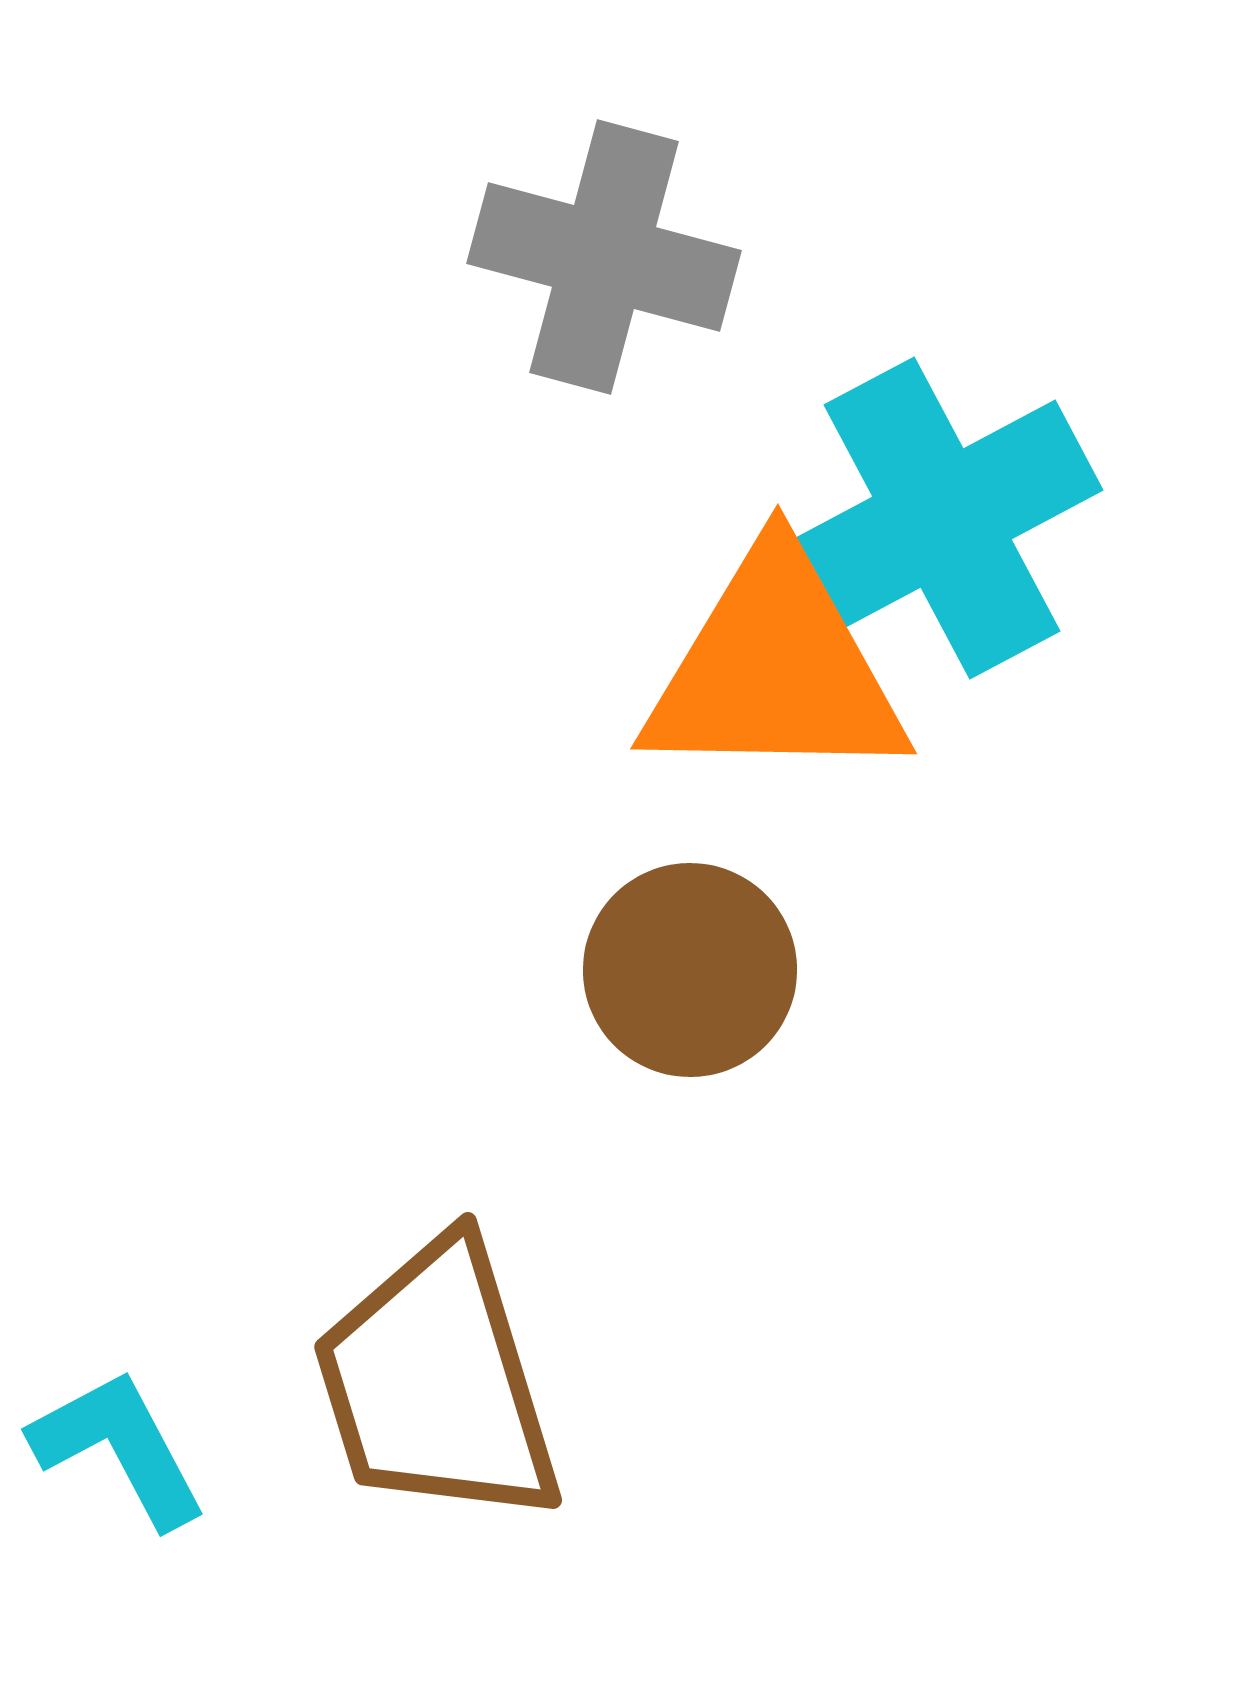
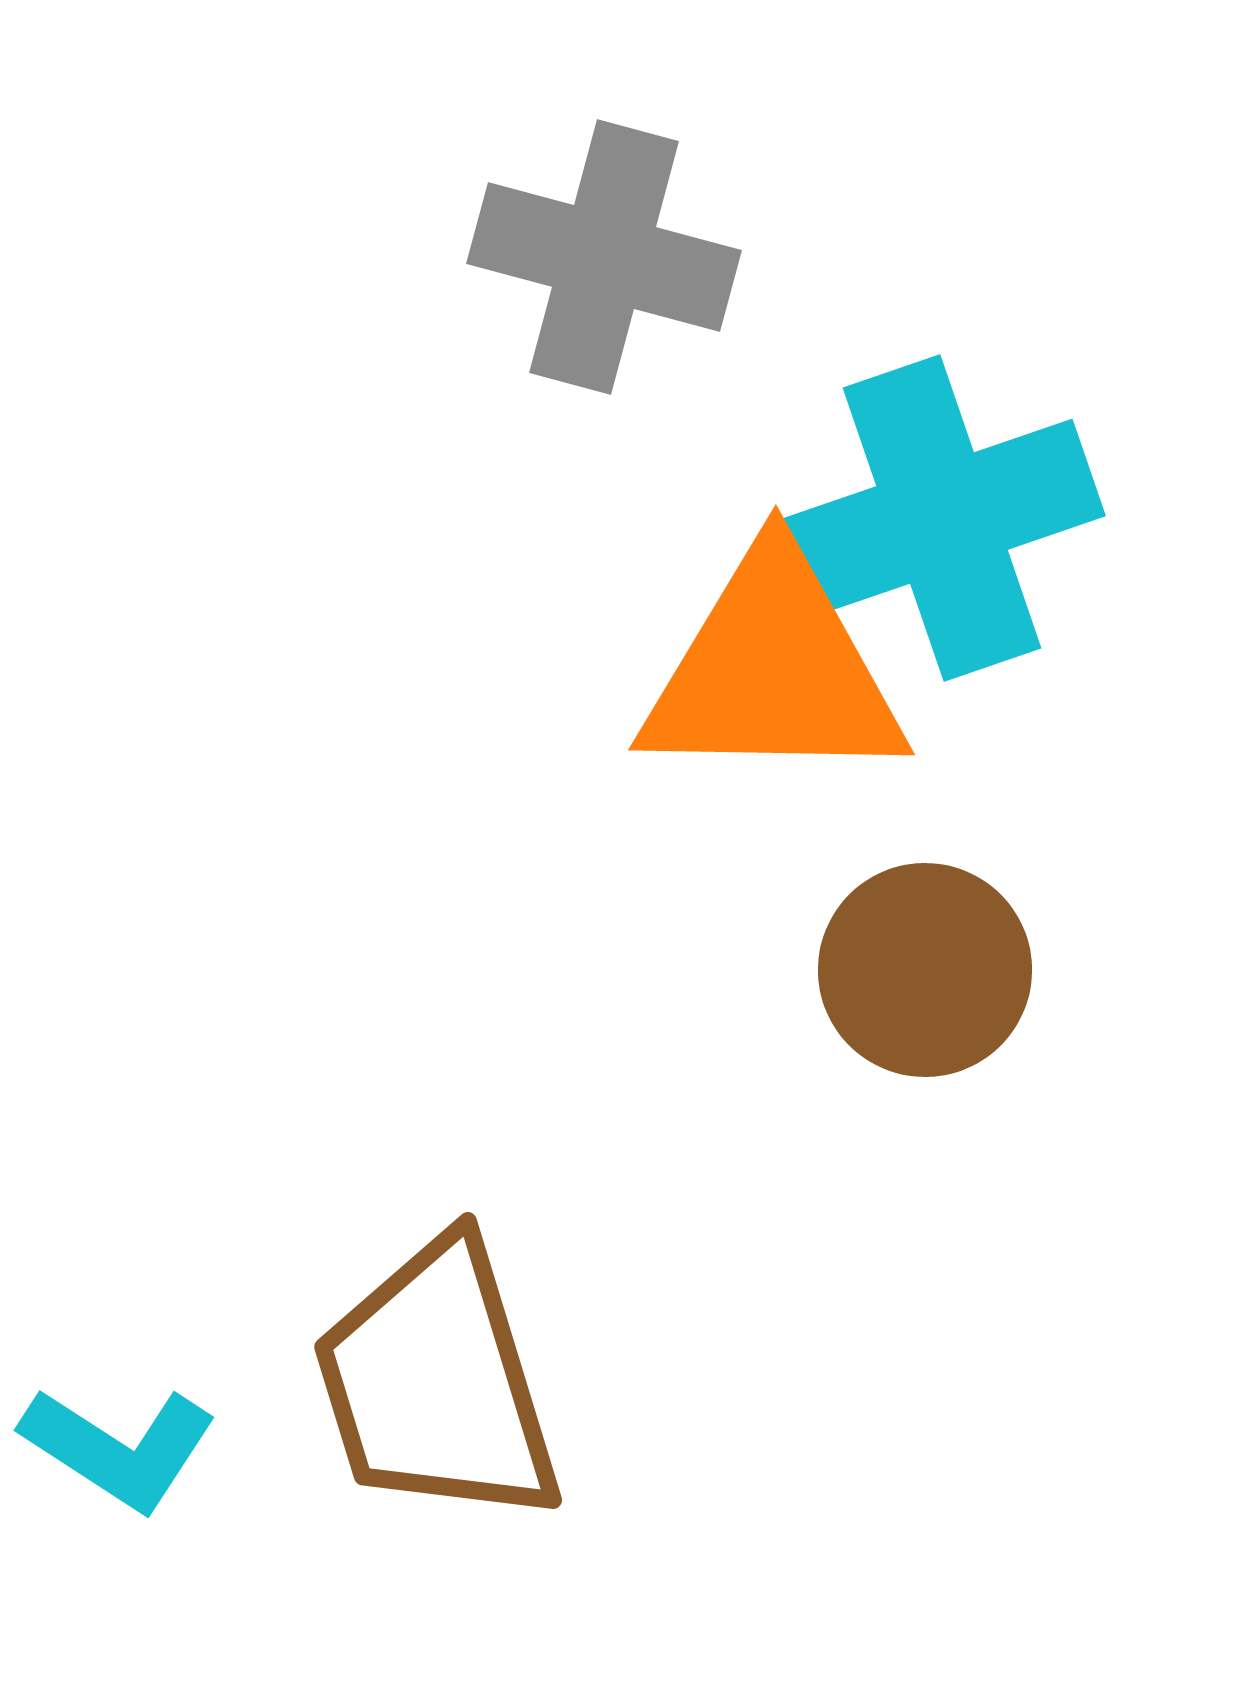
cyan cross: rotated 9 degrees clockwise
orange triangle: moved 2 px left, 1 px down
brown circle: moved 235 px right
cyan L-shape: rotated 151 degrees clockwise
